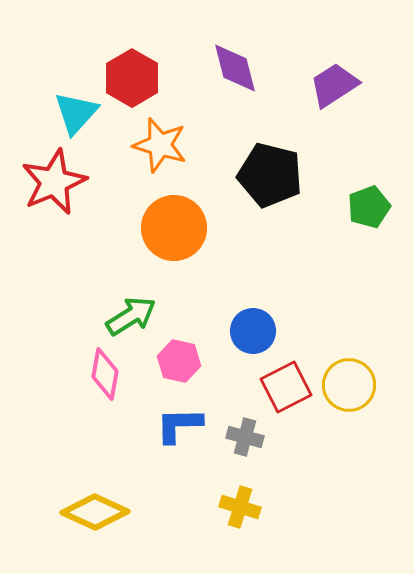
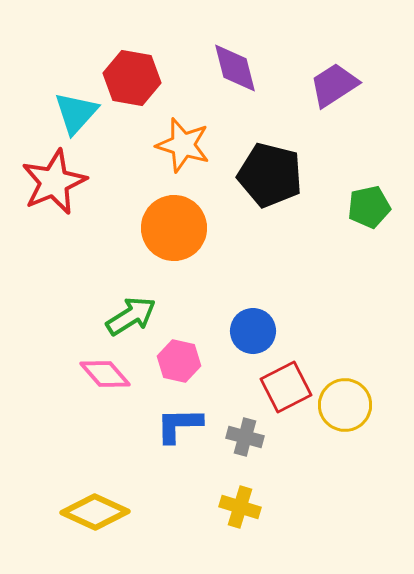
red hexagon: rotated 20 degrees counterclockwise
orange star: moved 23 px right
green pentagon: rotated 9 degrees clockwise
pink diamond: rotated 51 degrees counterclockwise
yellow circle: moved 4 px left, 20 px down
